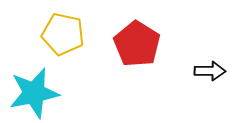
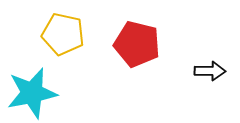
red pentagon: rotated 18 degrees counterclockwise
cyan star: moved 2 px left
